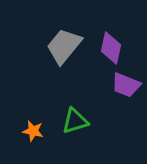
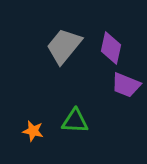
green triangle: rotated 20 degrees clockwise
